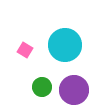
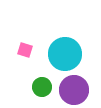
cyan circle: moved 9 px down
pink square: rotated 14 degrees counterclockwise
